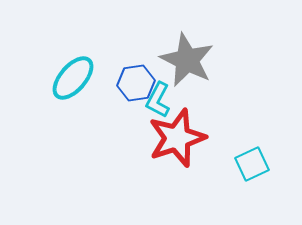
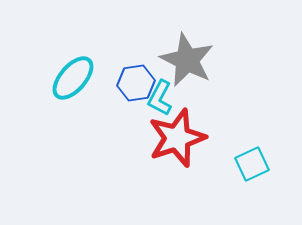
cyan L-shape: moved 2 px right, 2 px up
